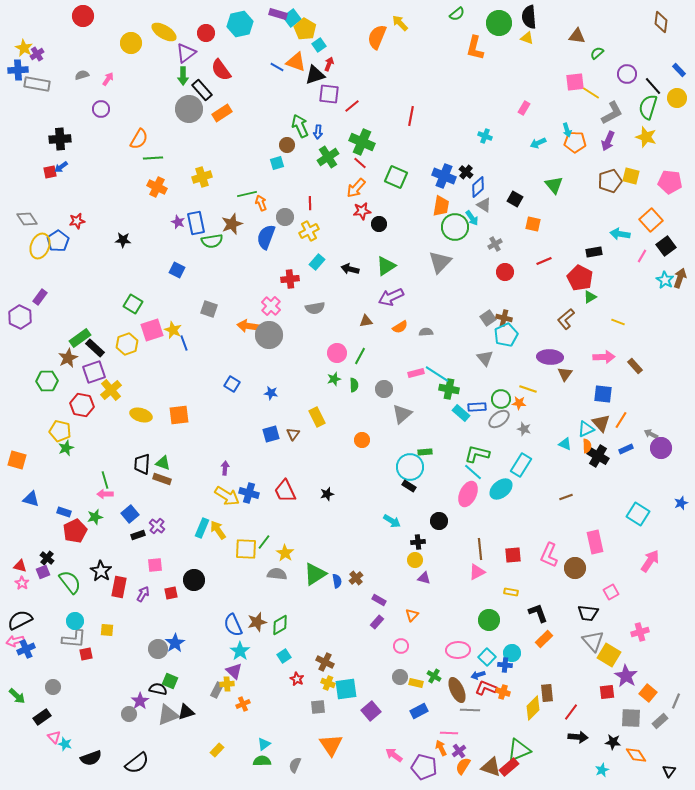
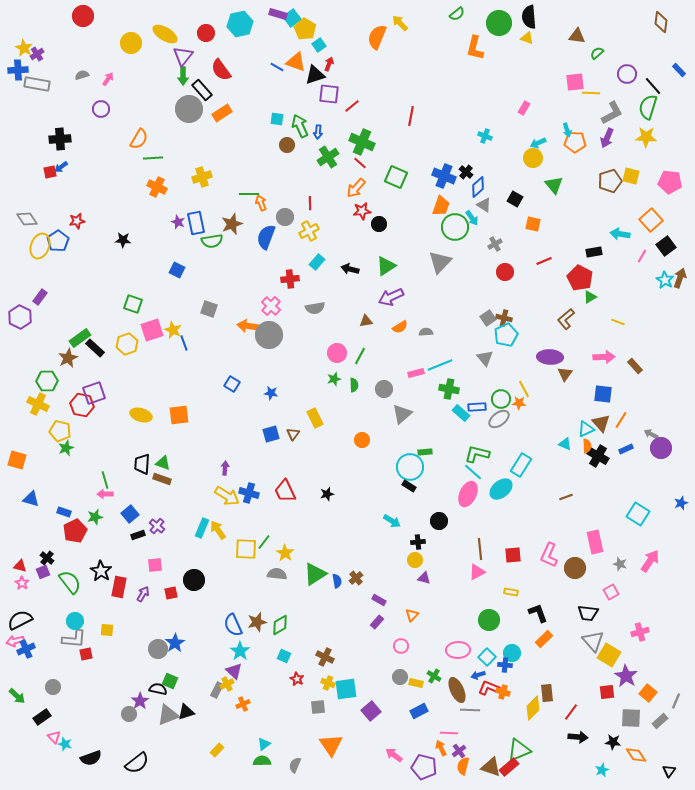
yellow ellipse at (164, 32): moved 1 px right, 2 px down
purple triangle at (186, 53): moved 3 px left, 3 px down; rotated 15 degrees counterclockwise
yellow line at (591, 93): rotated 30 degrees counterclockwise
yellow circle at (677, 98): moved 144 px left, 60 px down
yellow star at (646, 137): rotated 15 degrees counterclockwise
purple arrow at (608, 141): moved 1 px left, 3 px up
cyan square at (277, 163): moved 44 px up; rotated 24 degrees clockwise
green line at (247, 194): moved 2 px right; rotated 12 degrees clockwise
orange trapezoid at (441, 206): rotated 10 degrees clockwise
green square at (133, 304): rotated 12 degrees counterclockwise
purple square at (94, 372): moved 21 px down
cyan line at (437, 374): moved 3 px right, 9 px up; rotated 55 degrees counterclockwise
yellow line at (528, 389): moved 4 px left; rotated 42 degrees clockwise
yellow cross at (111, 390): moved 73 px left, 14 px down; rotated 25 degrees counterclockwise
yellow rectangle at (317, 417): moved 2 px left, 1 px down
gray star at (524, 429): moved 96 px right, 135 px down
cyan square at (284, 656): rotated 32 degrees counterclockwise
brown cross at (325, 662): moved 5 px up
yellow cross at (227, 684): rotated 24 degrees counterclockwise
red L-shape at (486, 688): moved 3 px right
orange semicircle at (463, 766): rotated 18 degrees counterclockwise
